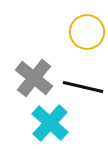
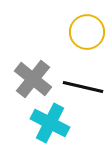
gray cross: moved 1 px left, 1 px down
cyan cross: rotated 15 degrees counterclockwise
